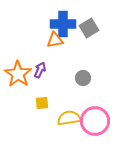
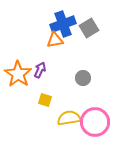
blue cross: rotated 20 degrees counterclockwise
yellow square: moved 3 px right, 3 px up; rotated 24 degrees clockwise
pink circle: moved 1 px down
